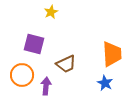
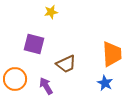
yellow star: rotated 16 degrees clockwise
orange circle: moved 7 px left, 4 px down
purple arrow: rotated 36 degrees counterclockwise
